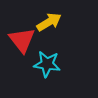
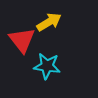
cyan star: moved 2 px down
